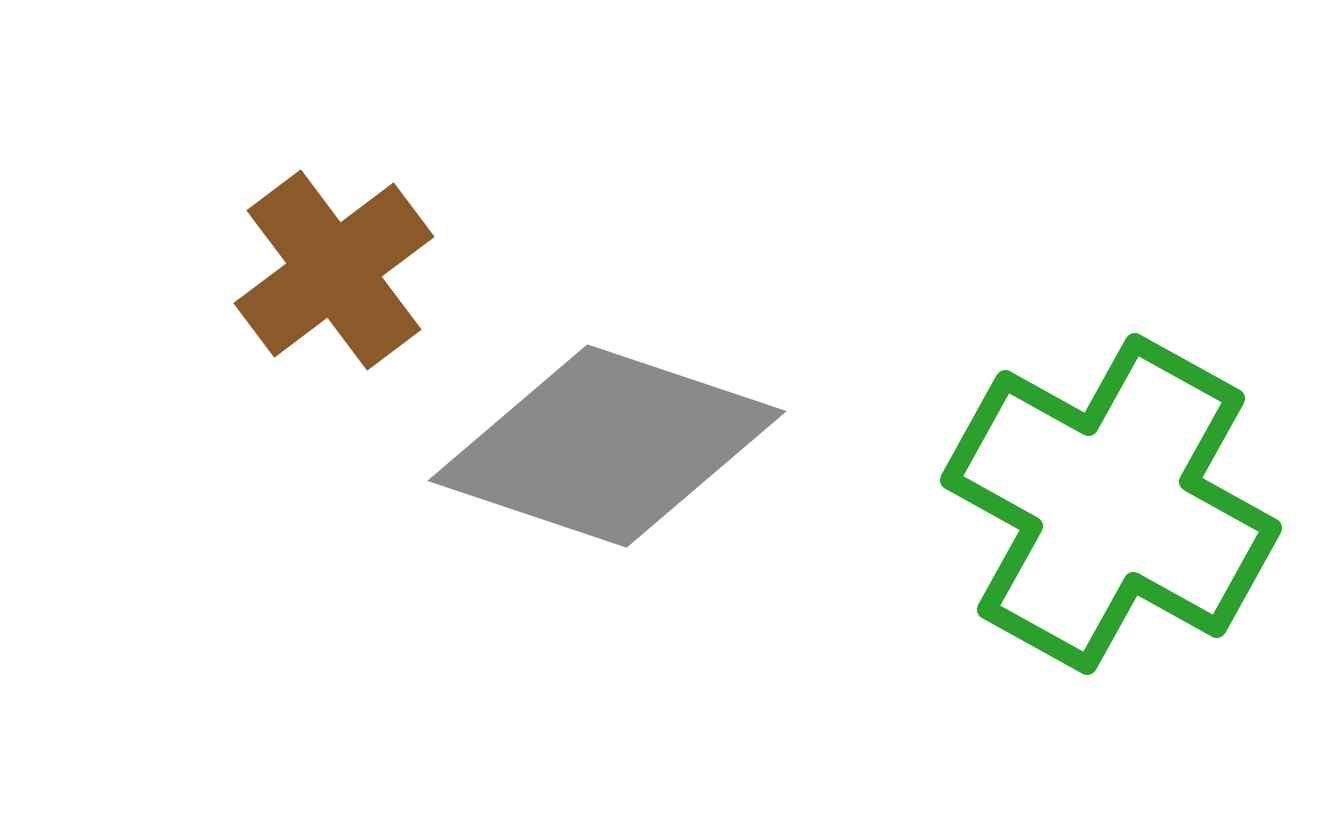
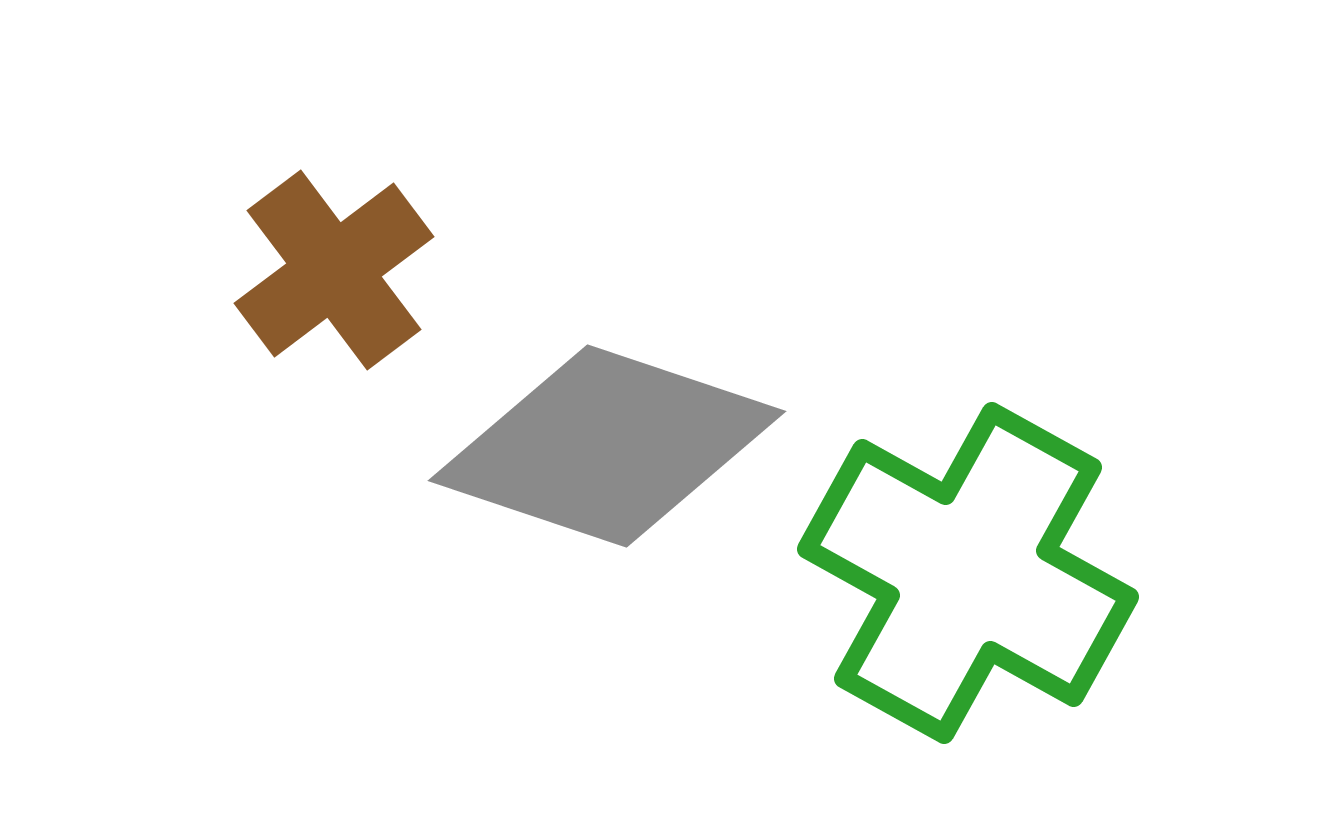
green cross: moved 143 px left, 69 px down
